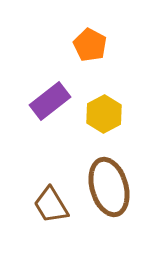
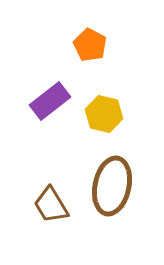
yellow hexagon: rotated 18 degrees counterclockwise
brown ellipse: moved 3 px right, 1 px up; rotated 28 degrees clockwise
